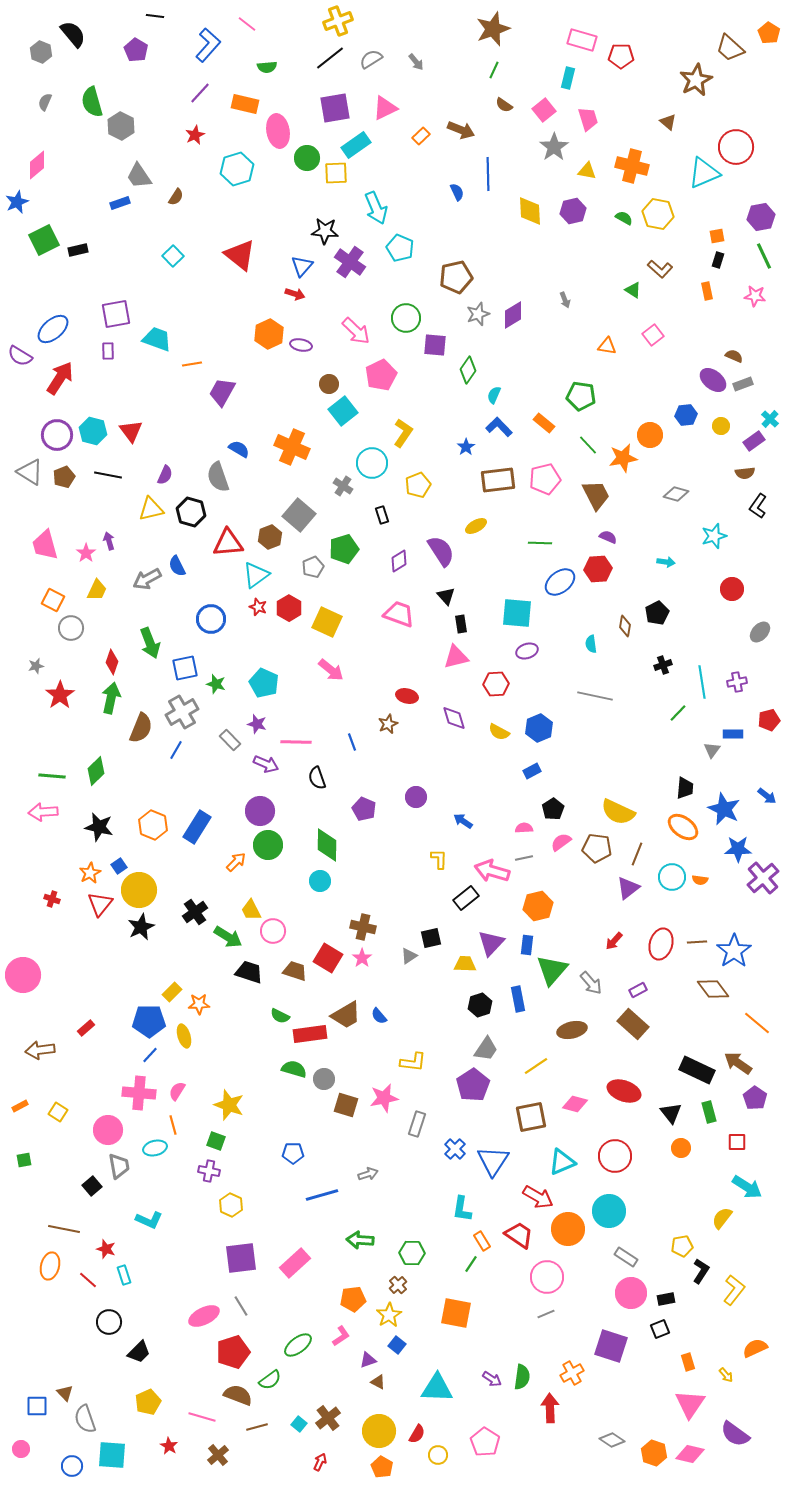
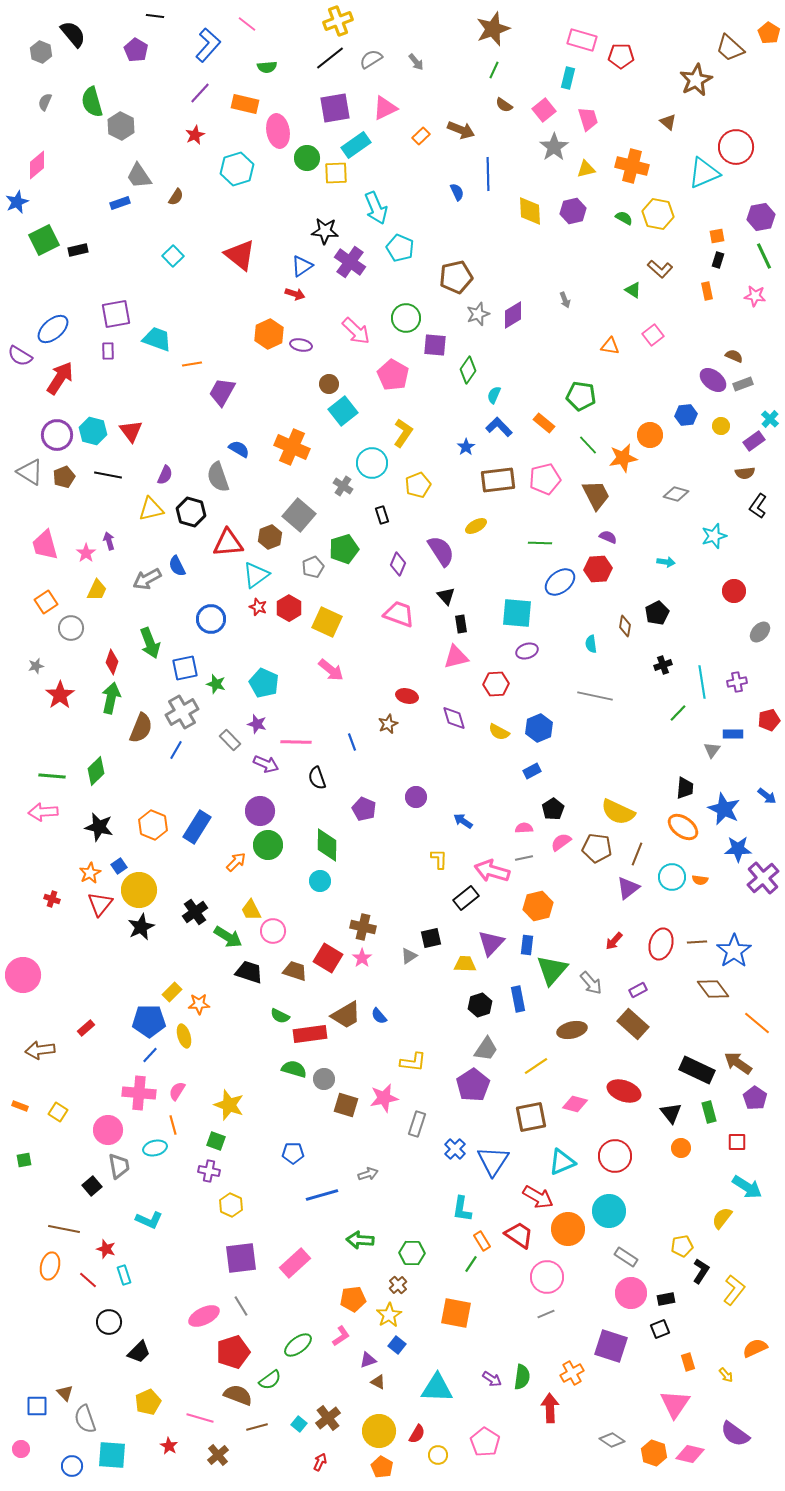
yellow triangle at (587, 171): moved 1 px left, 2 px up; rotated 24 degrees counterclockwise
blue triangle at (302, 266): rotated 15 degrees clockwise
orange triangle at (607, 346): moved 3 px right
pink pentagon at (381, 375): moved 12 px right; rotated 16 degrees counterclockwise
purple diamond at (399, 561): moved 1 px left, 3 px down; rotated 35 degrees counterclockwise
red circle at (732, 589): moved 2 px right, 2 px down
orange square at (53, 600): moved 7 px left, 2 px down; rotated 30 degrees clockwise
orange rectangle at (20, 1106): rotated 49 degrees clockwise
pink triangle at (690, 1404): moved 15 px left
pink line at (202, 1417): moved 2 px left, 1 px down
